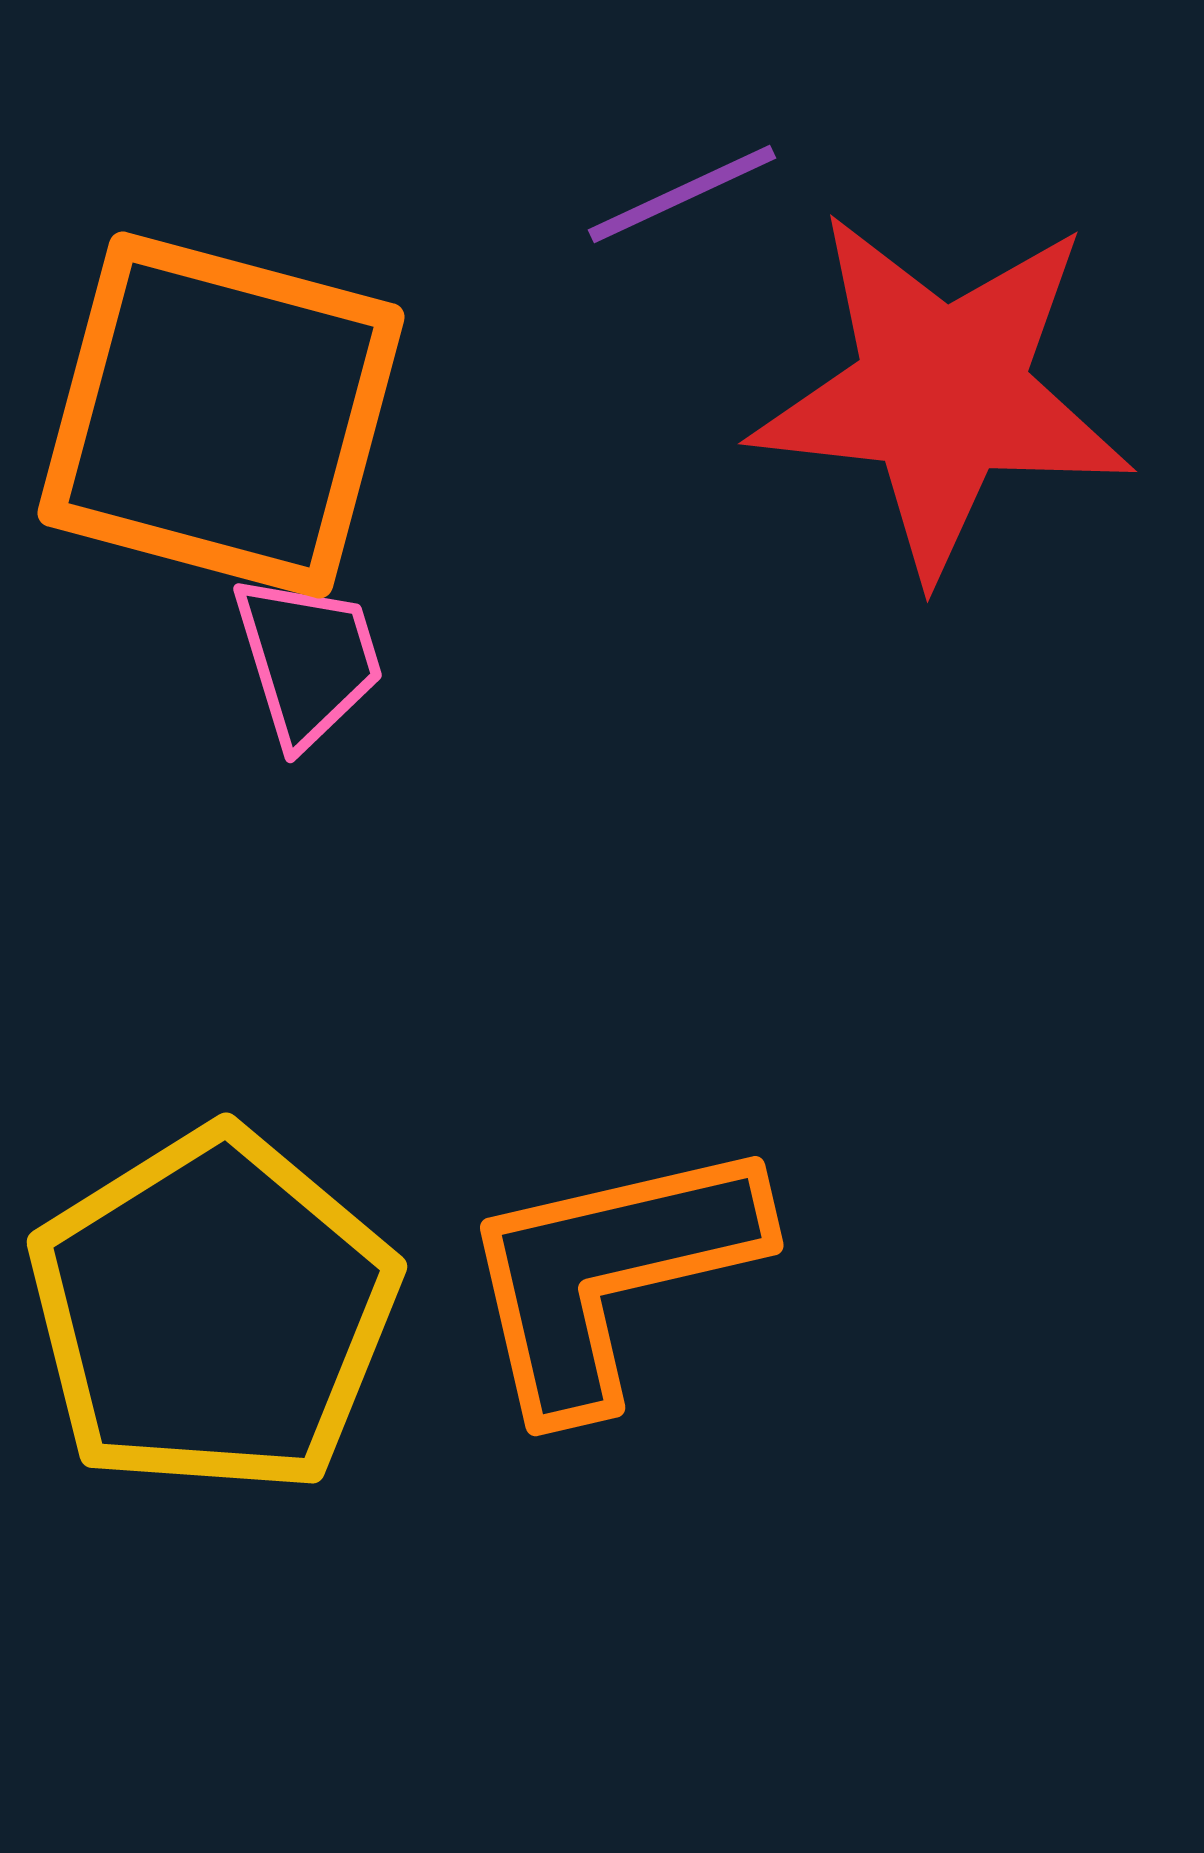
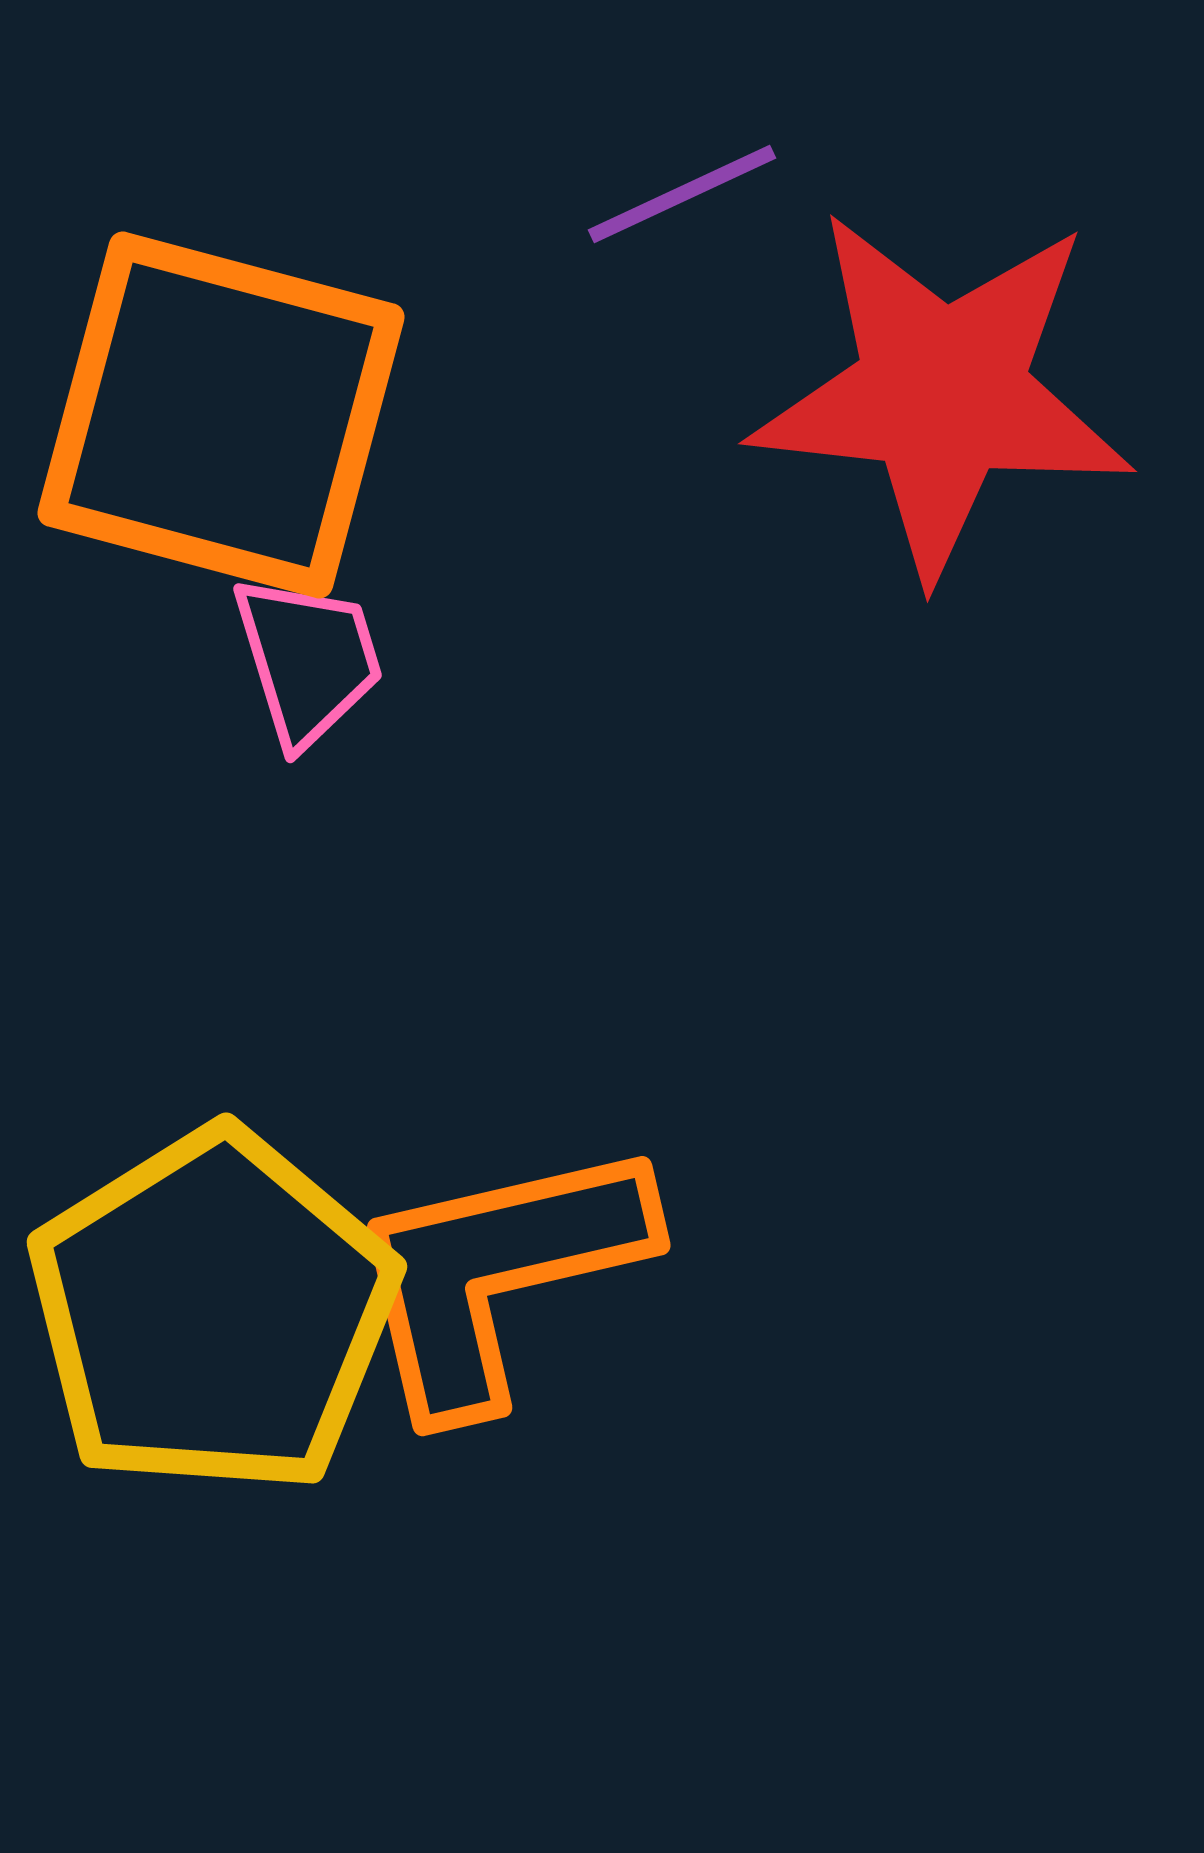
orange L-shape: moved 113 px left
